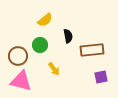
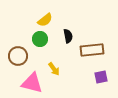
green circle: moved 6 px up
pink triangle: moved 11 px right, 2 px down
